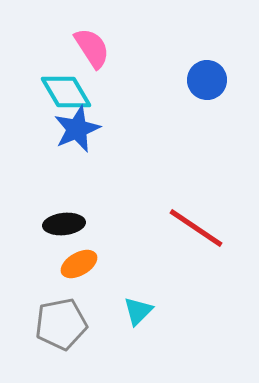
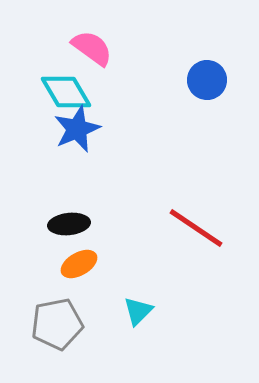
pink semicircle: rotated 21 degrees counterclockwise
black ellipse: moved 5 px right
gray pentagon: moved 4 px left
